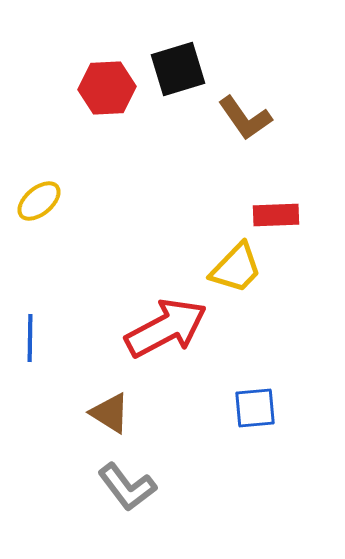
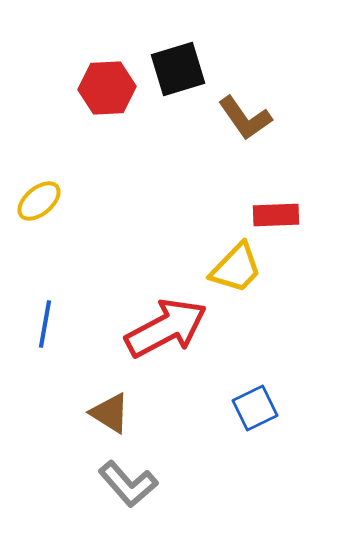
blue line: moved 15 px right, 14 px up; rotated 9 degrees clockwise
blue square: rotated 21 degrees counterclockwise
gray L-shape: moved 1 px right, 3 px up; rotated 4 degrees counterclockwise
